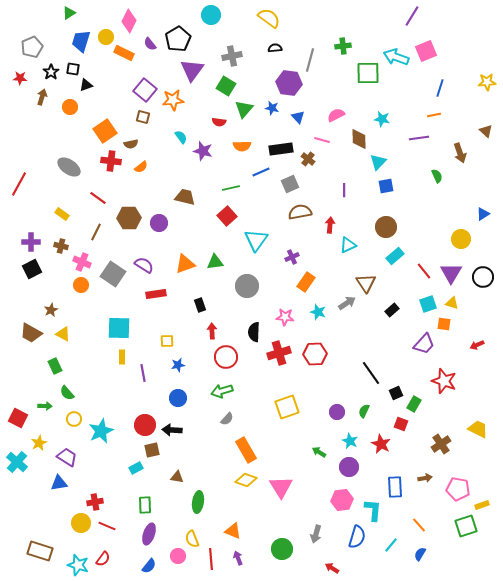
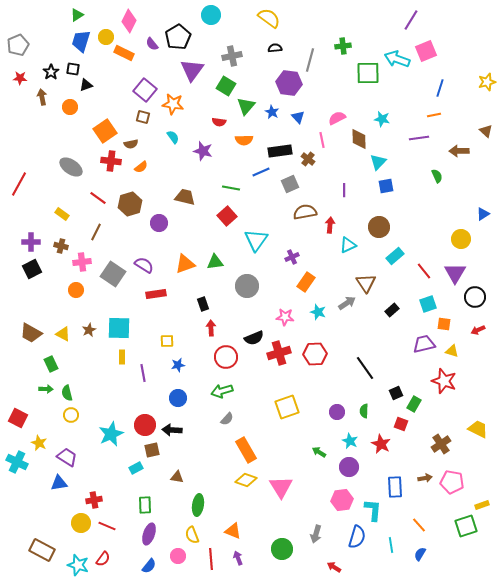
green triangle at (69, 13): moved 8 px right, 2 px down
purple line at (412, 16): moved 1 px left, 4 px down
black pentagon at (178, 39): moved 2 px up
purple semicircle at (150, 44): moved 2 px right
gray pentagon at (32, 47): moved 14 px left, 2 px up
cyan arrow at (396, 57): moved 1 px right, 2 px down
yellow star at (487, 82): rotated 12 degrees counterclockwise
brown arrow at (42, 97): rotated 28 degrees counterclockwise
orange star at (173, 100): moved 4 px down; rotated 15 degrees clockwise
blue star at (272, 108): moved 4 px down; rotated 16 degrees clockwise
green triangle at (244, 109): moved 2 px right, 3 px up
pink semicircle at (336, 115): moved 1 px right, 3 px down
cyan semicircle at (181, 137): moved 8 px left
pink line at (322, 140): rotated 63 degrees clockwise
orange semicircle at (242, 146): moved 2 px right, 6 px up
black rectangle at (281, 149): moved 1 px left, 2 px down
brown arrow at (460, 153): moved 1 px left, 2 px up; rotated 108 degrees clockwise
gray ellipse at (69, 167): moved 2 px right
green line at (231, 188): rotated 24 degrees clockwise
brown semicircle at (300, 212): moved 5 px right
brown hexagon at (129, 218): moved 1 px right, 14 px up; rotated 15 degrees counterclockwise
brown circle at (386, 227): moved 7 px left
pink cross at (82, 262): rotated 30 degrees counterclockwise
purple triangle at (451, 273): moved 4 px right
black circle at (483, 277): moved 8 px left, 20 px down
orange circle at (81, 285): moved 5 px left, 5 px down
yellow triangle at (452, 303): moved 48 px down
black rectangle at (200, 305): moved 3 px right, 1 px up
brown star at (51, 310): moved 38 px right, 20 px down
red arrow at (212, 331): moved 1 px left, 3 px up
black semicircle at (254, 332): moved 6 px down; rotated 114 degrees counterclockwise
purple trapezoid at (424, 344): rotated 145 degrees counterclockwise
red arrow at (477, 345): moved 1 px right, 15 px up
green rectangle at (55, 366): moved 4 px left, 2 px up
black line at (371, 373): moved 6 px left, 5 px up
green semicircle at (67, 393): rotated 28 degrees clockwise
green arrow at (45, 406): moved 1 px right, 17 px up
green semicircle at (364, 411): rotated 24 degrees counterclockwise
yellow circle at (74, 419): moved 3 px left, 4 px up
cyan star at (101, 431): moved 10 px right, 3 px down
yellow star at (39, 443): rotated 21 degrees counterclockwise
cyan cross at (17, 462): rotated 15 degrees counterclockwise
pink pentagon at (458, 489): moved 6 px left, 7 px up
red cross at (95, 502): moved 1 px left, 2 px up
green ellipse at (198, 502): moved 3 px down
yellow semicircle at (192, 539): moved 4 px up
cyan line at (391, 545): rotated 49 degrees counterclockwise
brown rectangle at (40, 551): moved 2 px right, 1 px up; rotated 10 degrees clockwise
red arrow at (332, 568): moved 2 px right, 1 px up
